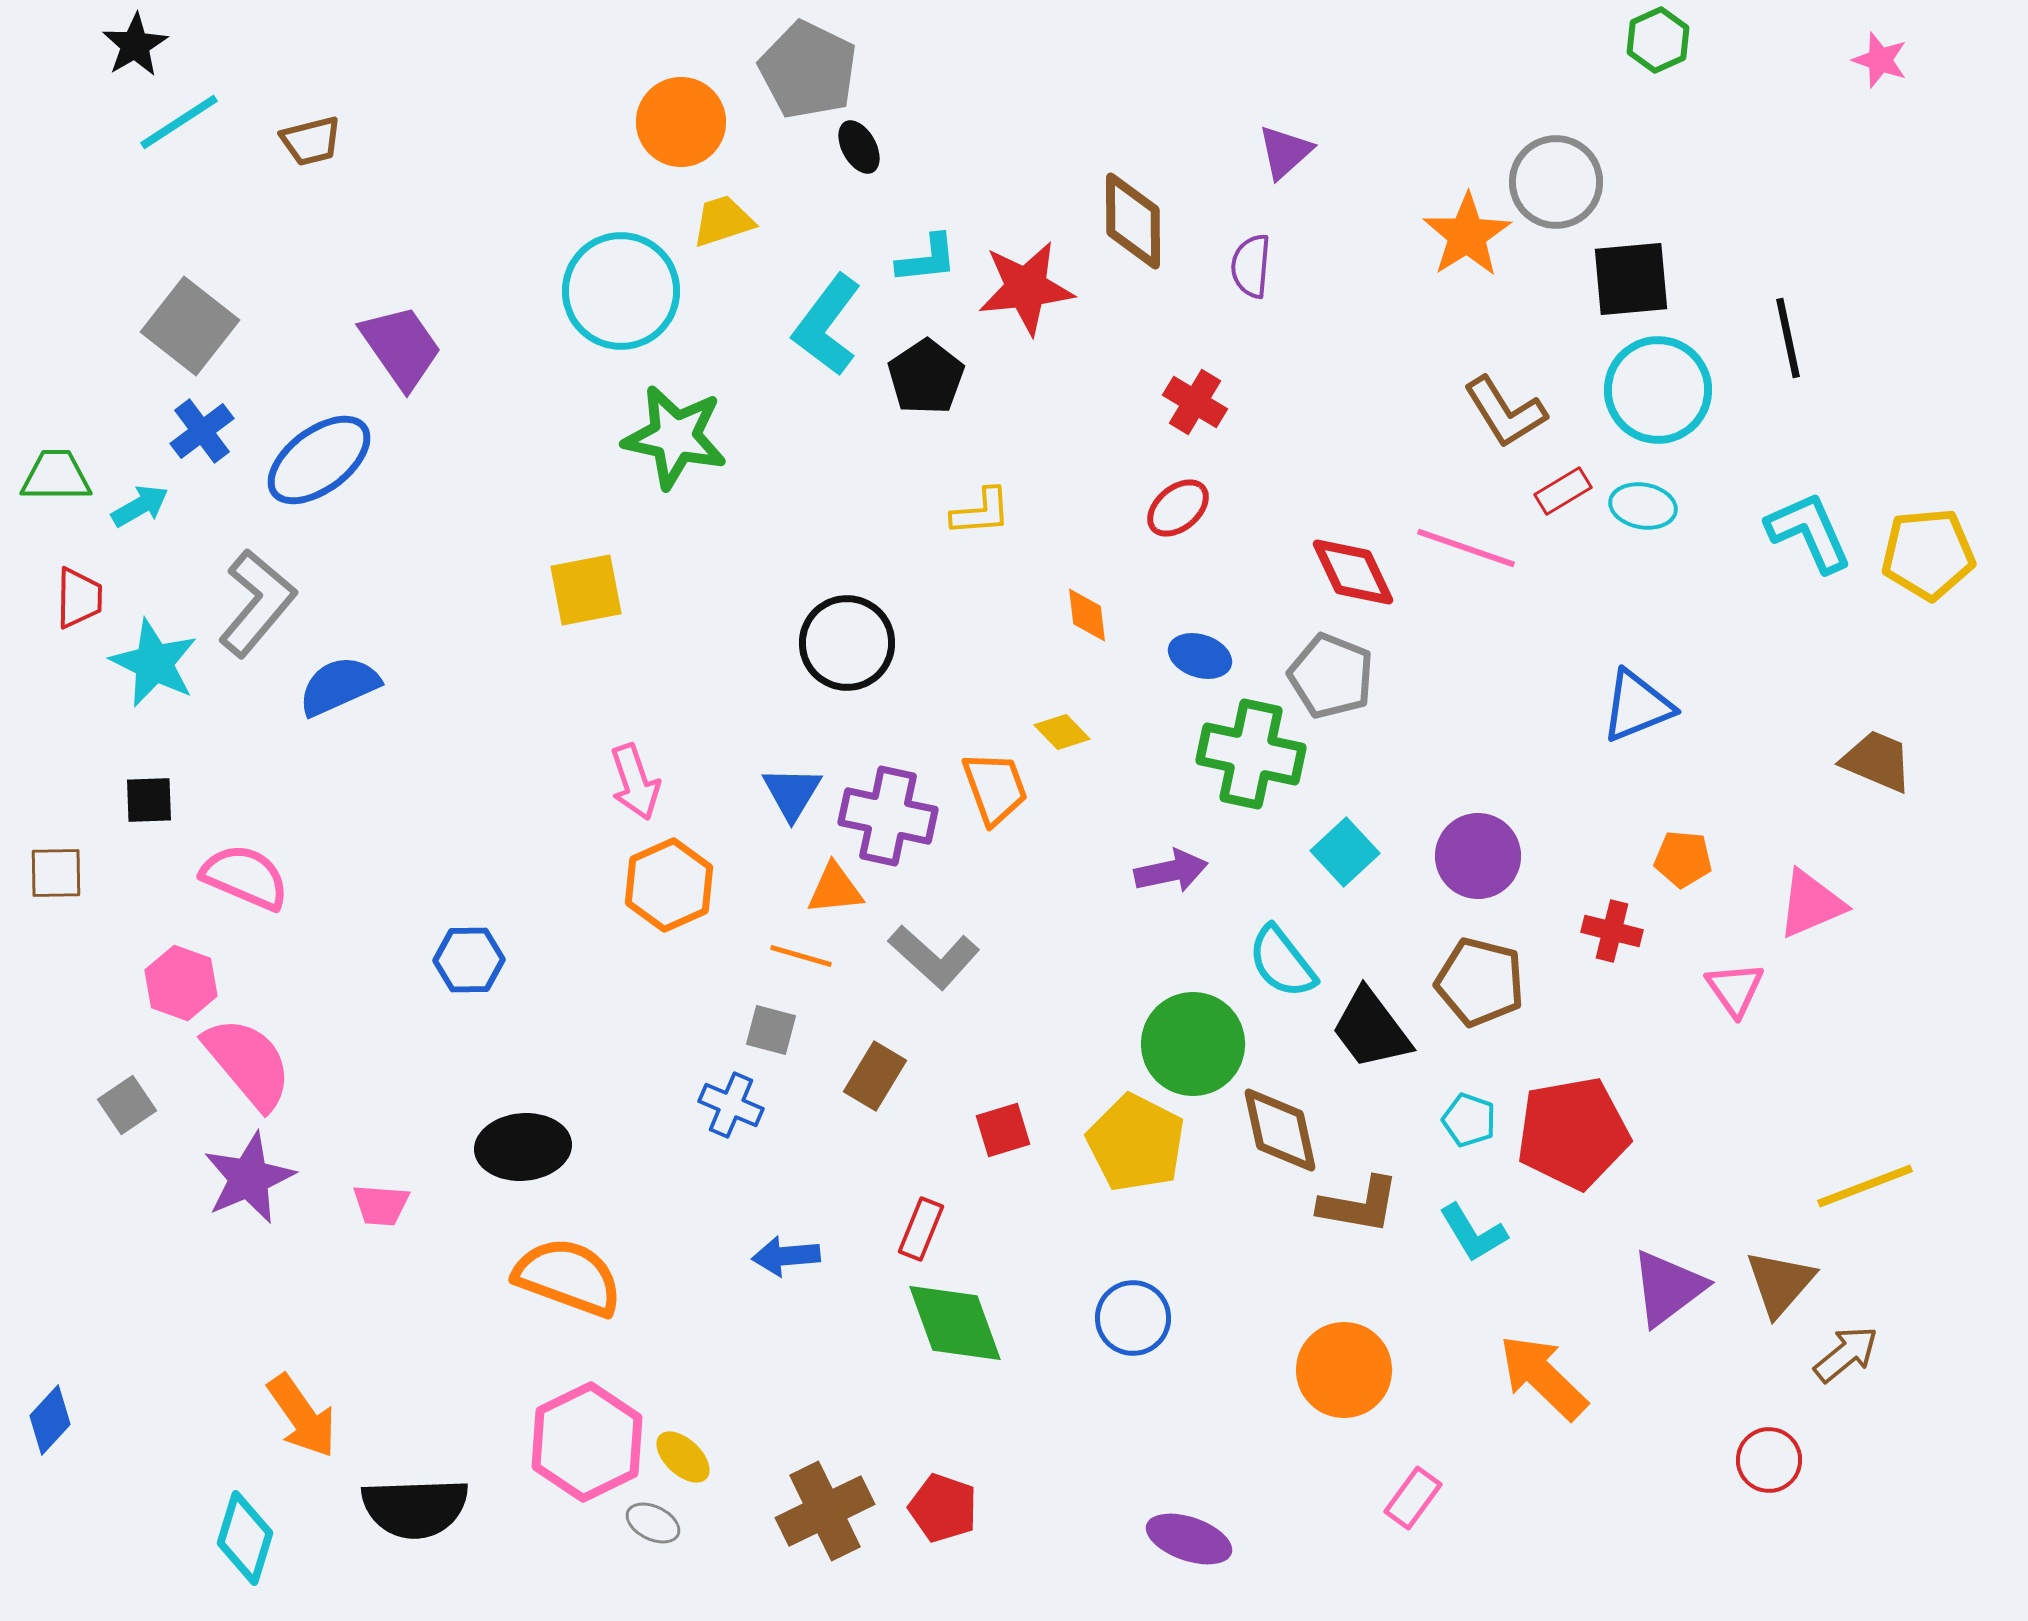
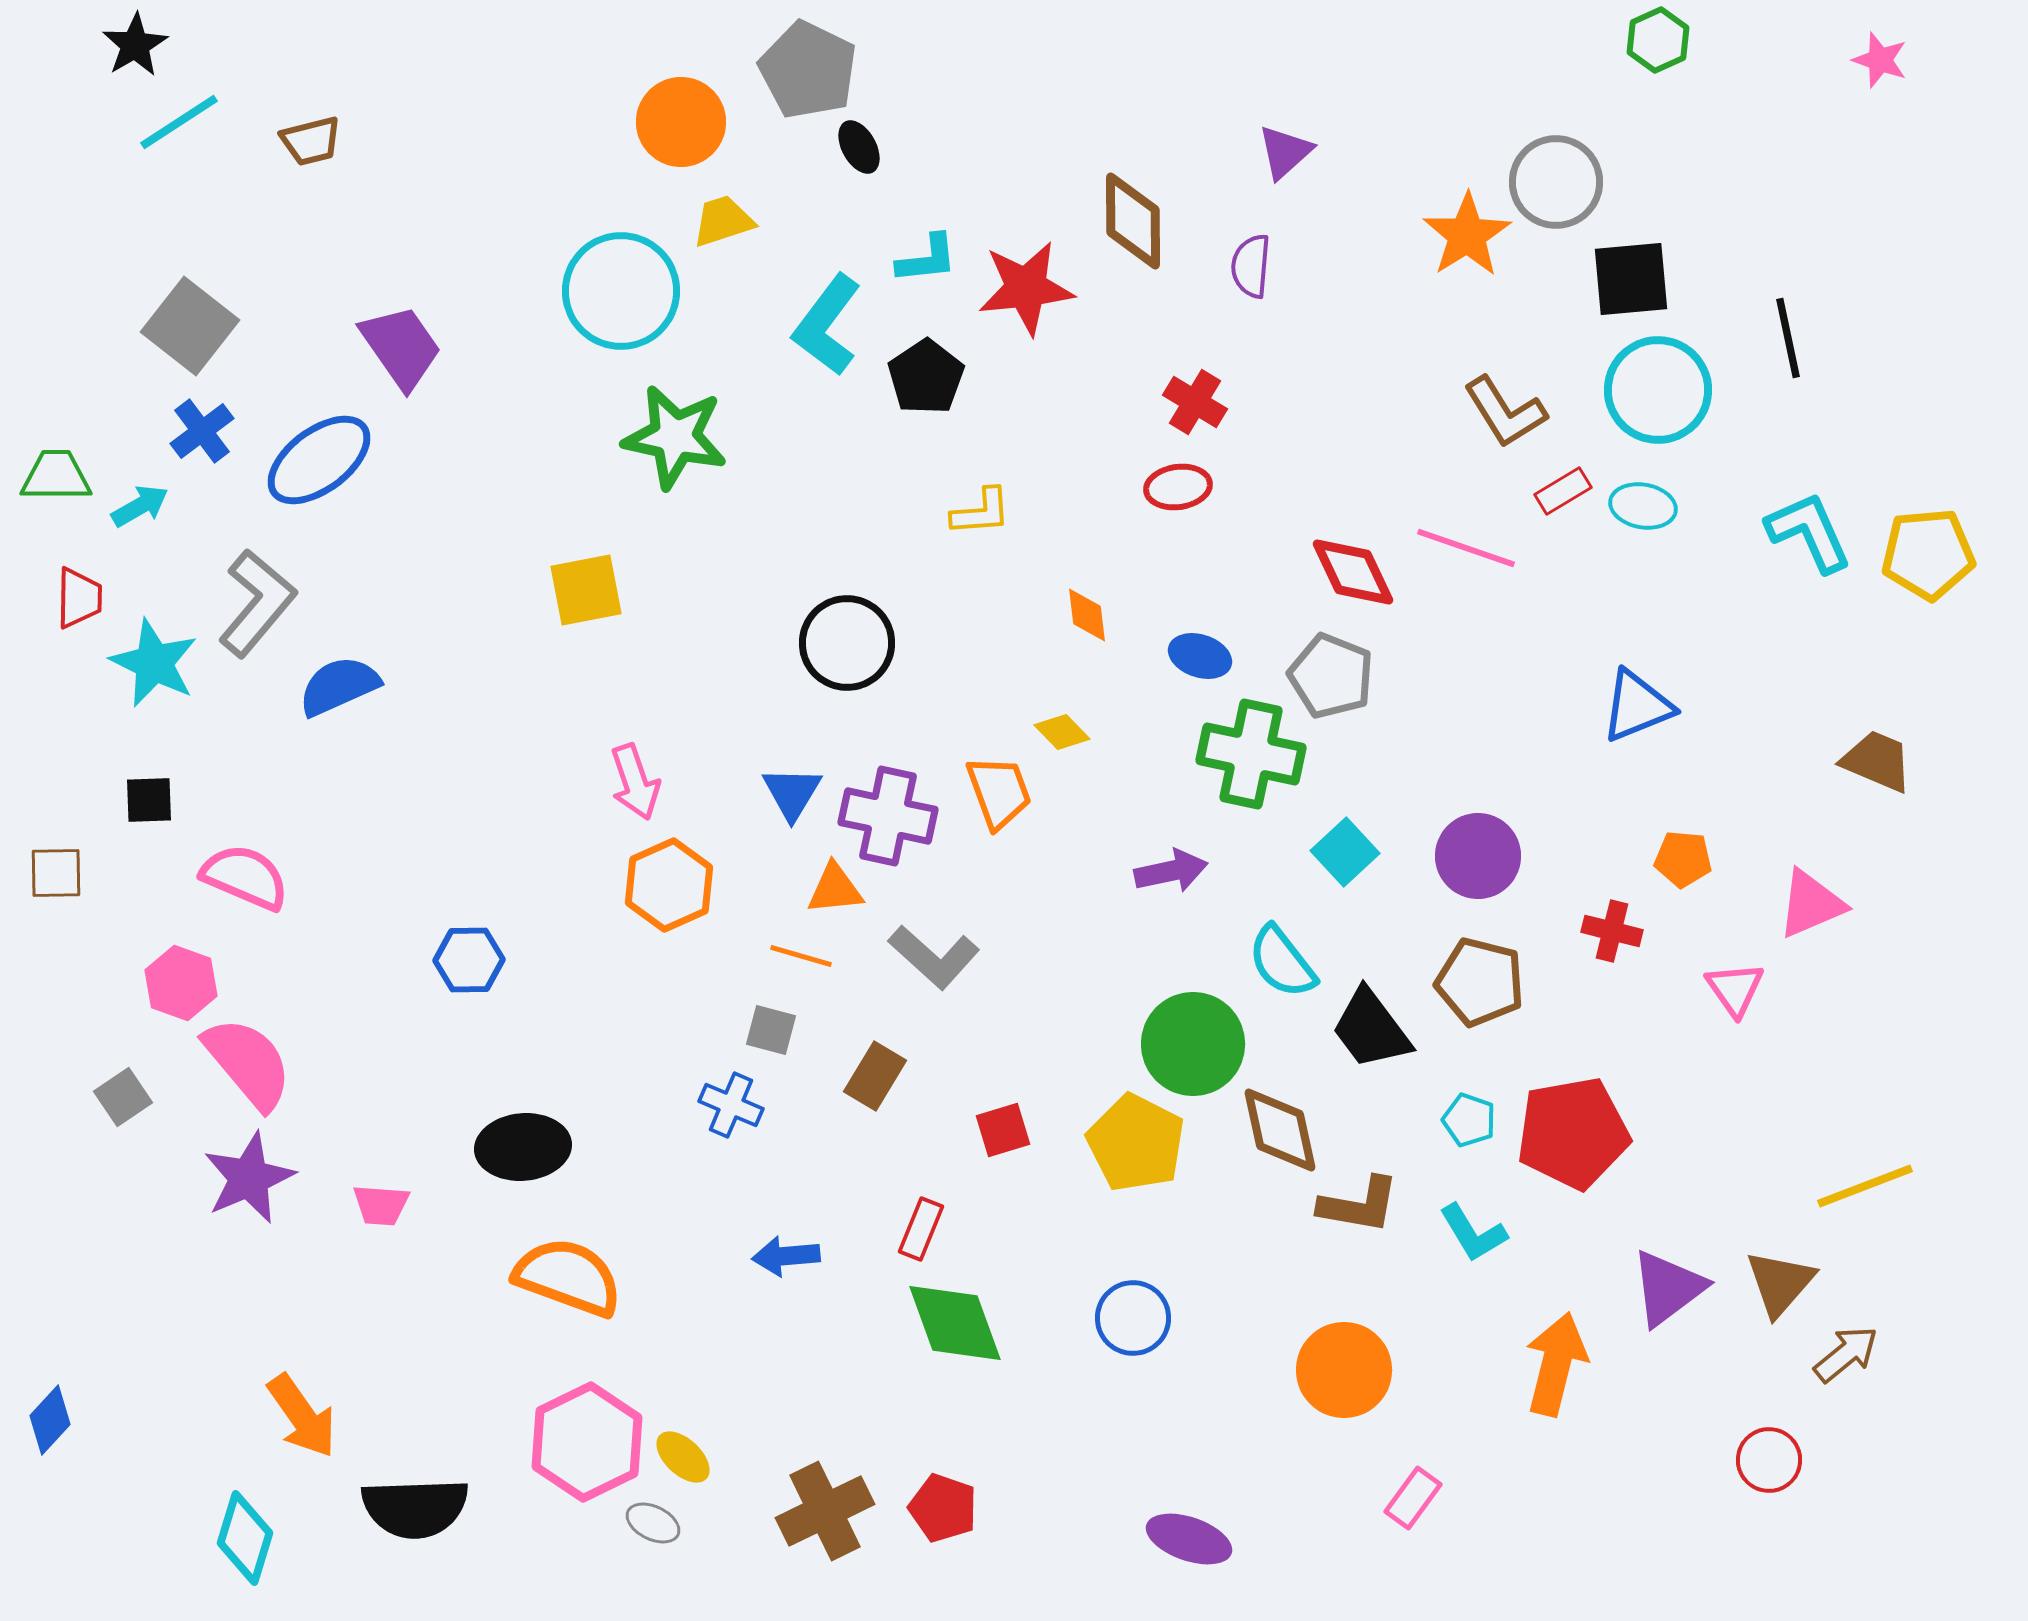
red ellipse at (1178, 508): moved 21 px up; rotated 32 degrees clockwise
orange trapezoid at (995, 788): moved 4 px right, 4 px down
gray square at (127, 1105): moved 4 px left, 8 px up
orange arrow at (1543, 1377): moved 13 px right, 13 px up; rotated 60 degrees clockwise
